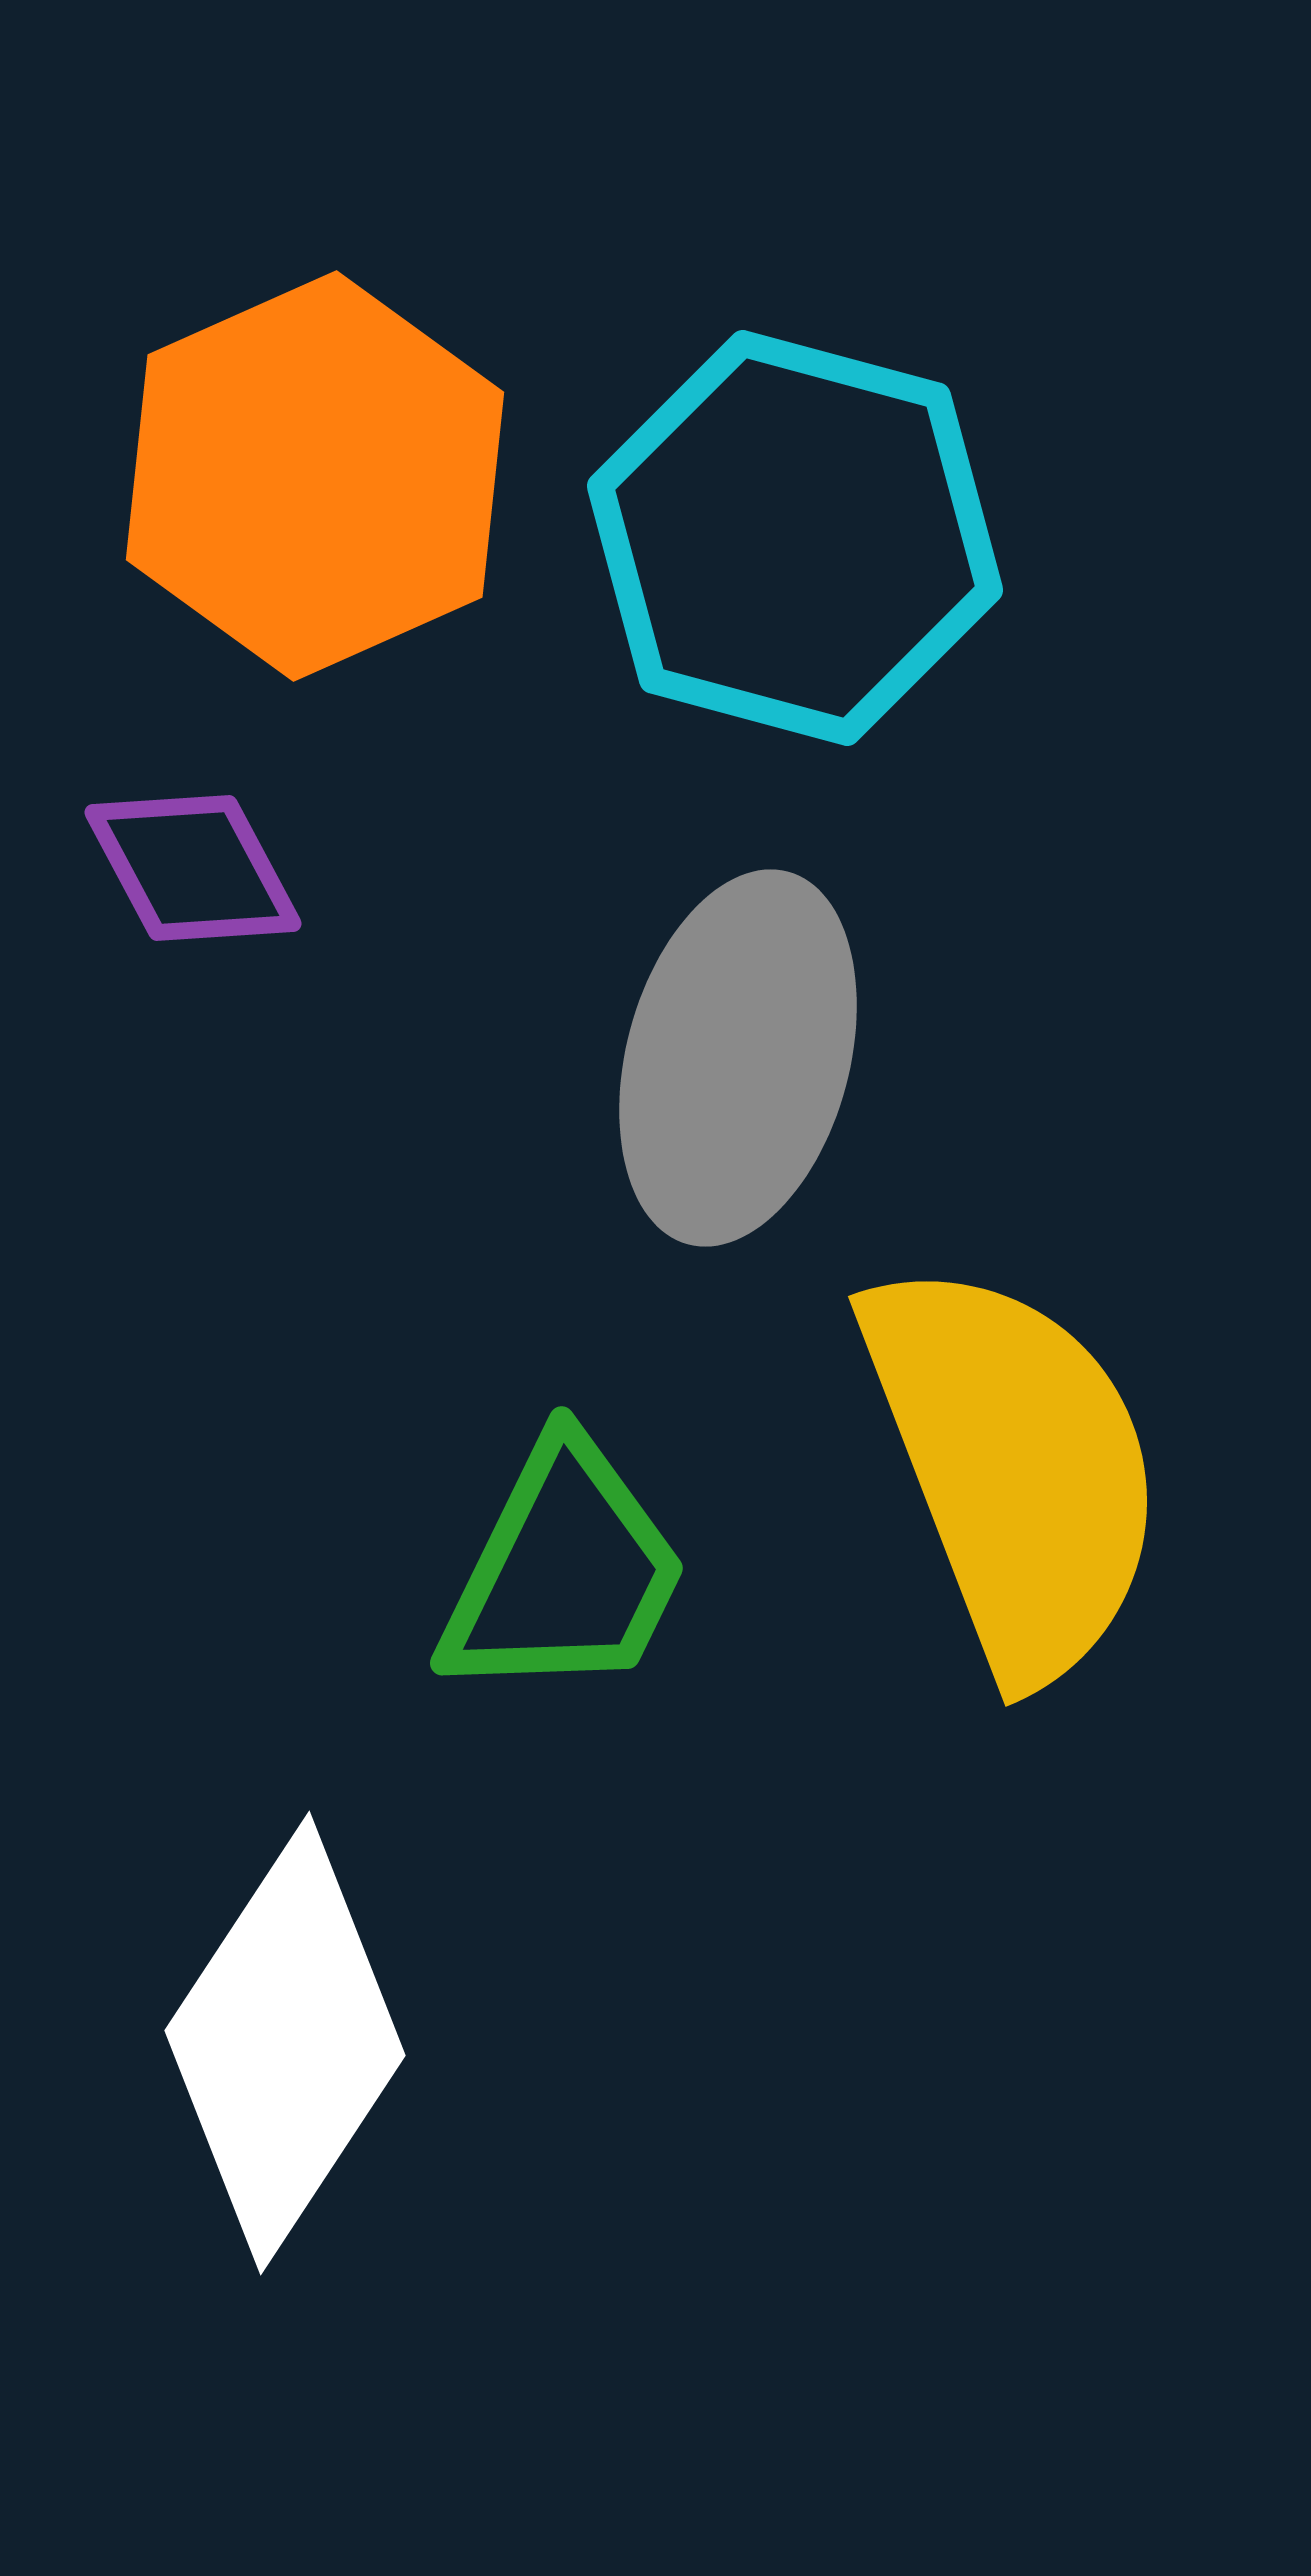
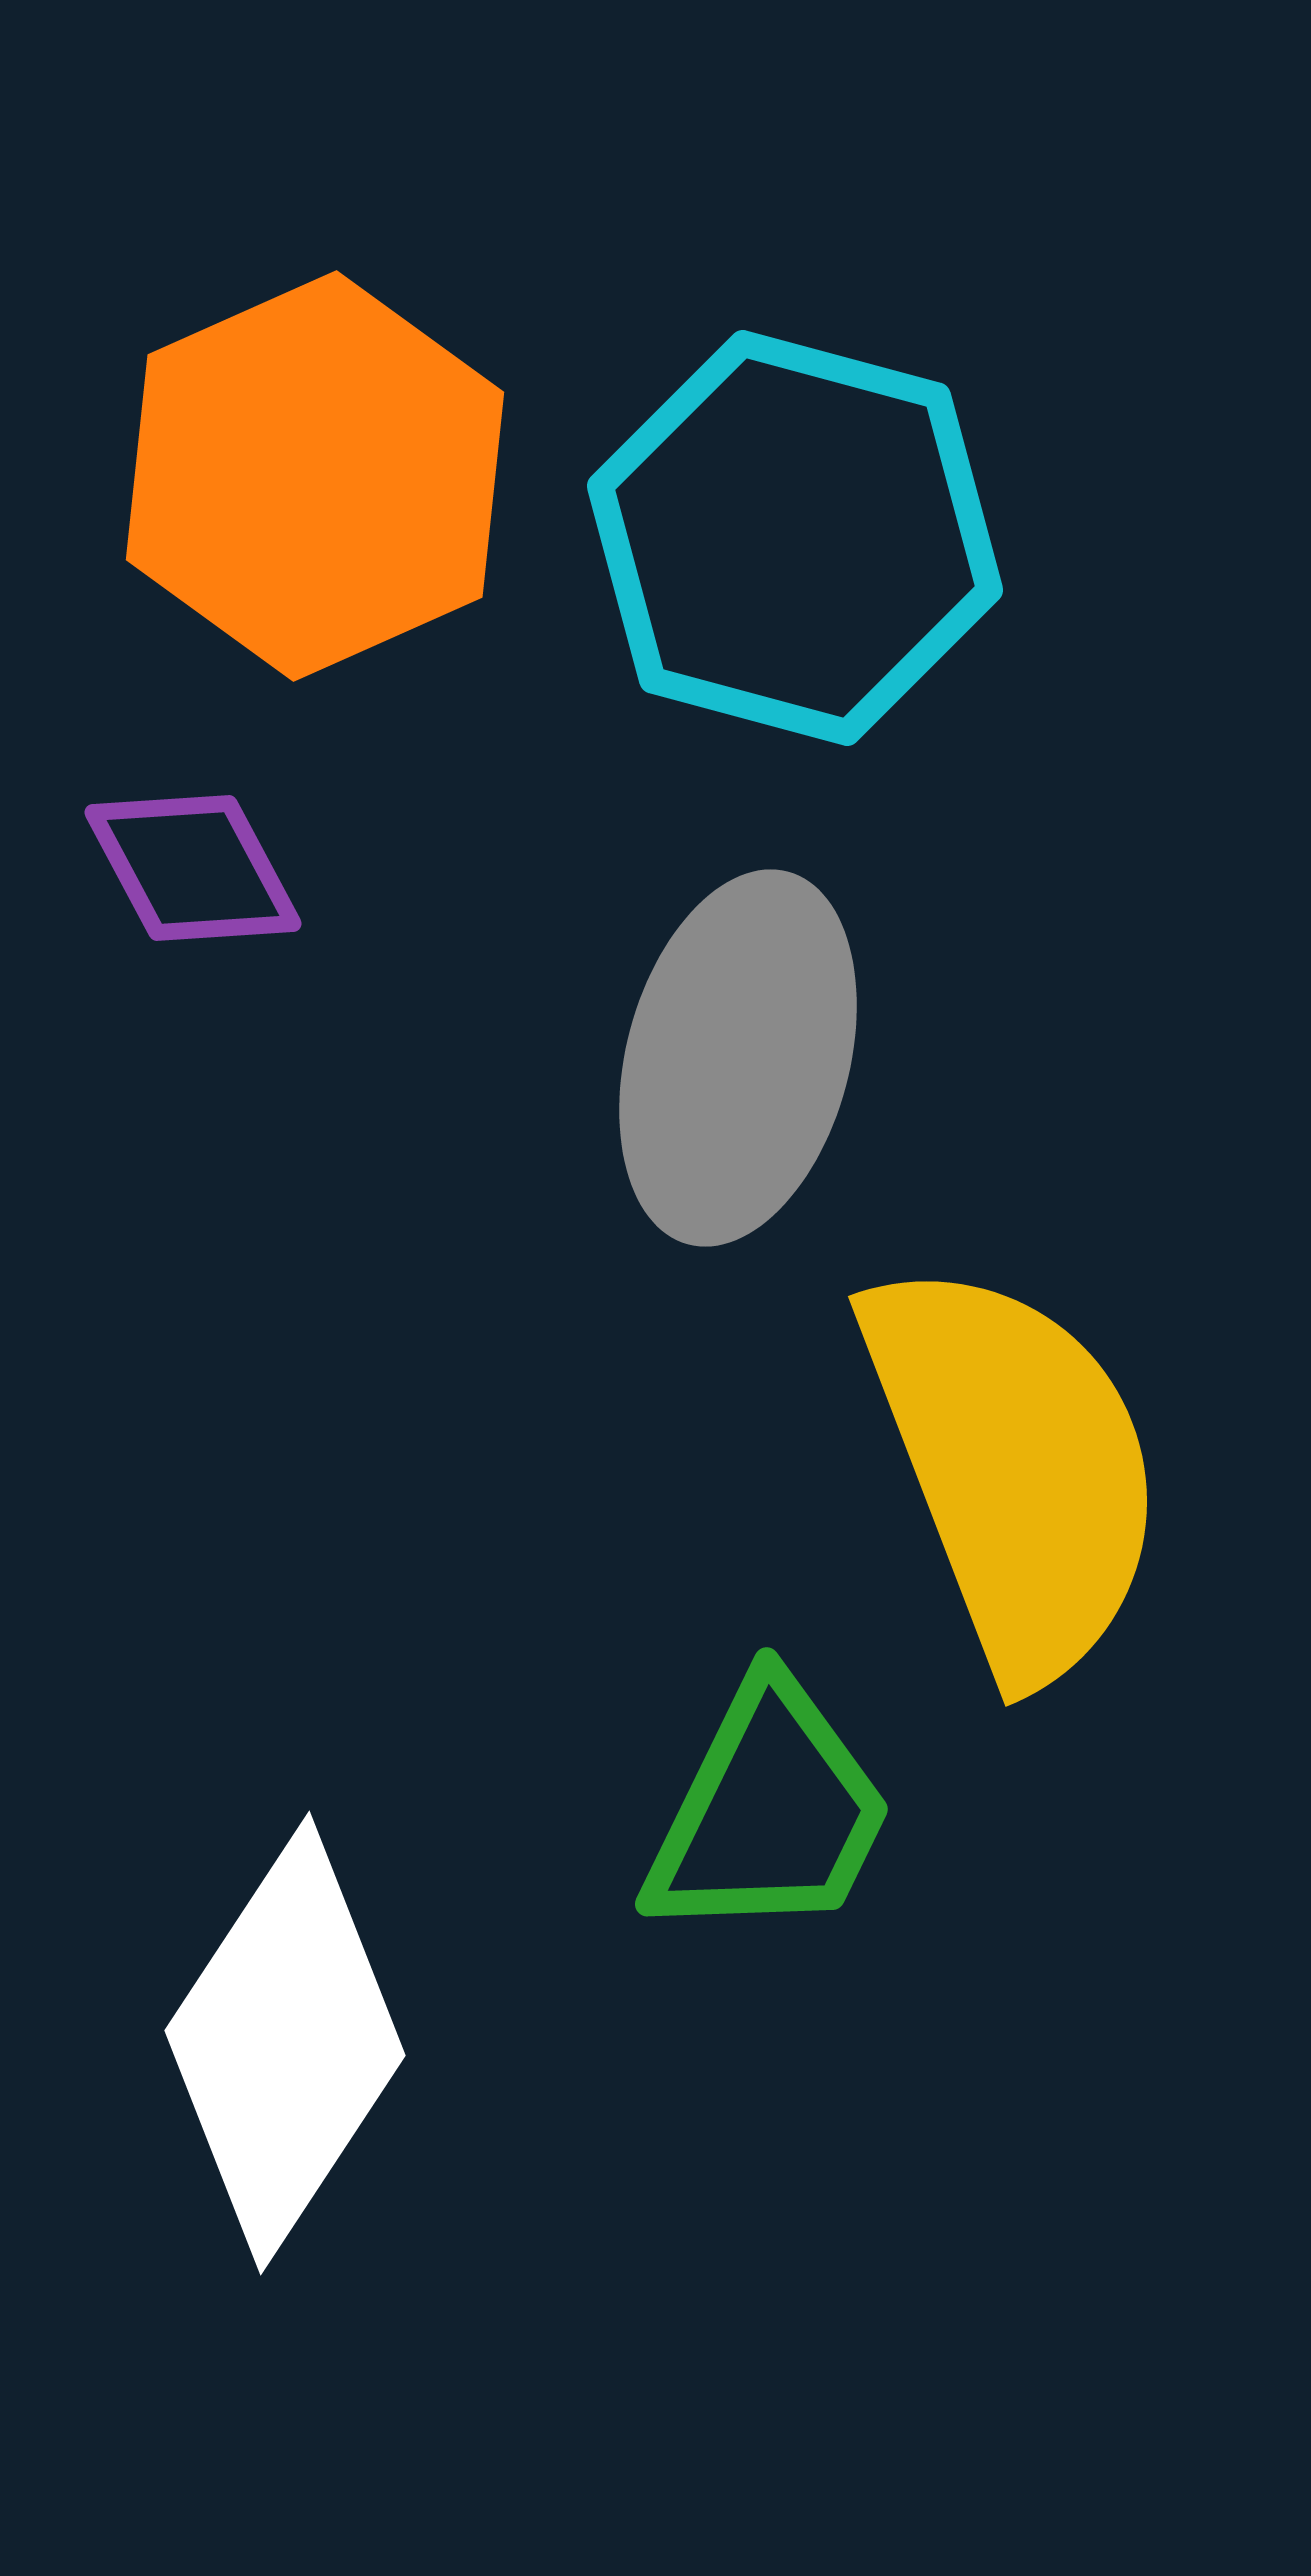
green trapezoid: moved 205 px right, 241 px down
